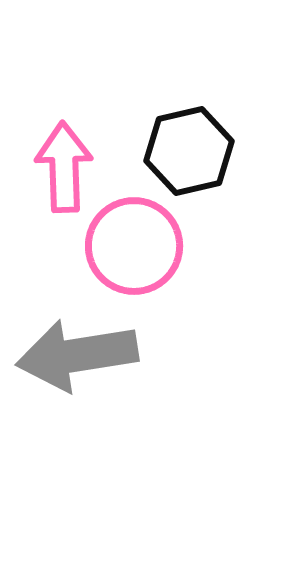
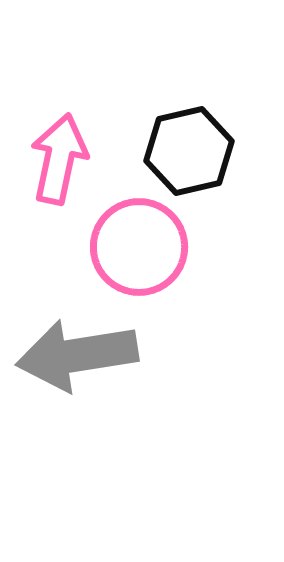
pink arrow: moved 5 px left, 8 px up; rotated 14 degrees clockwise
pink circle: moved 5 px right, 1 px down
